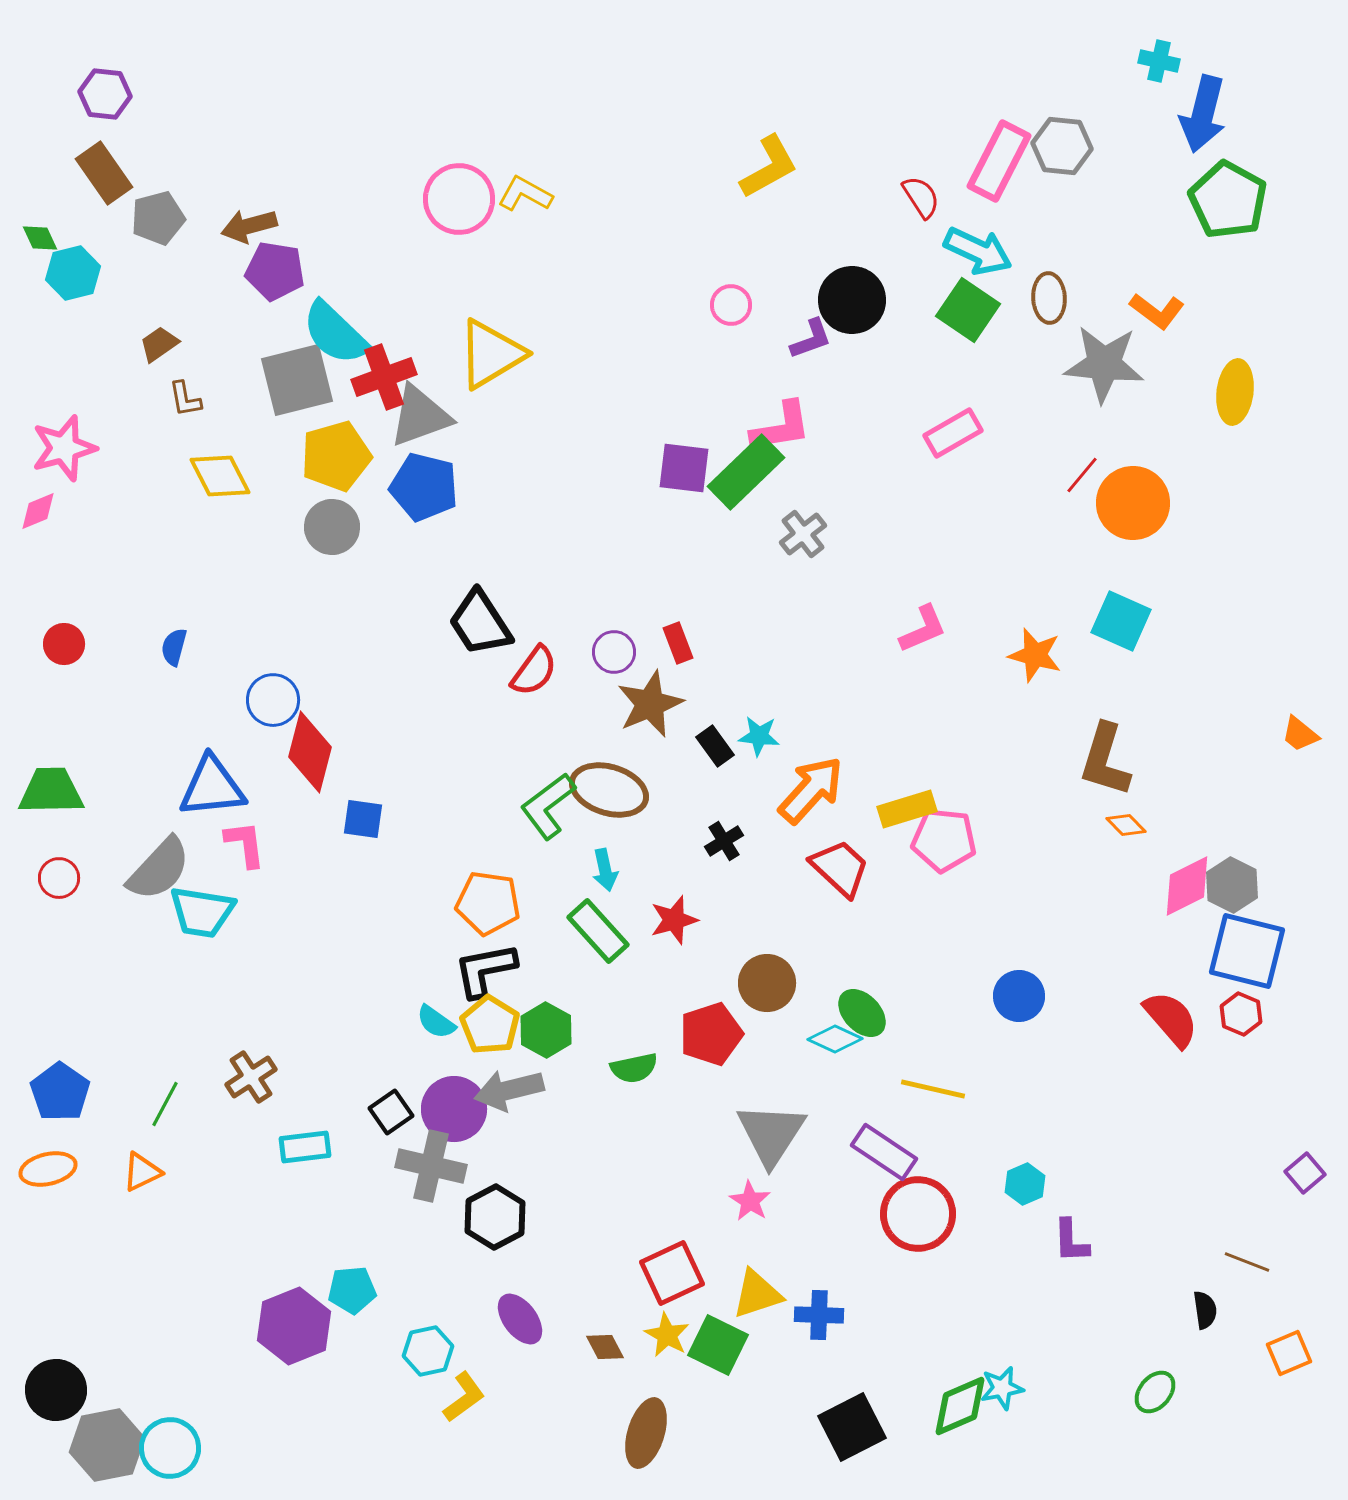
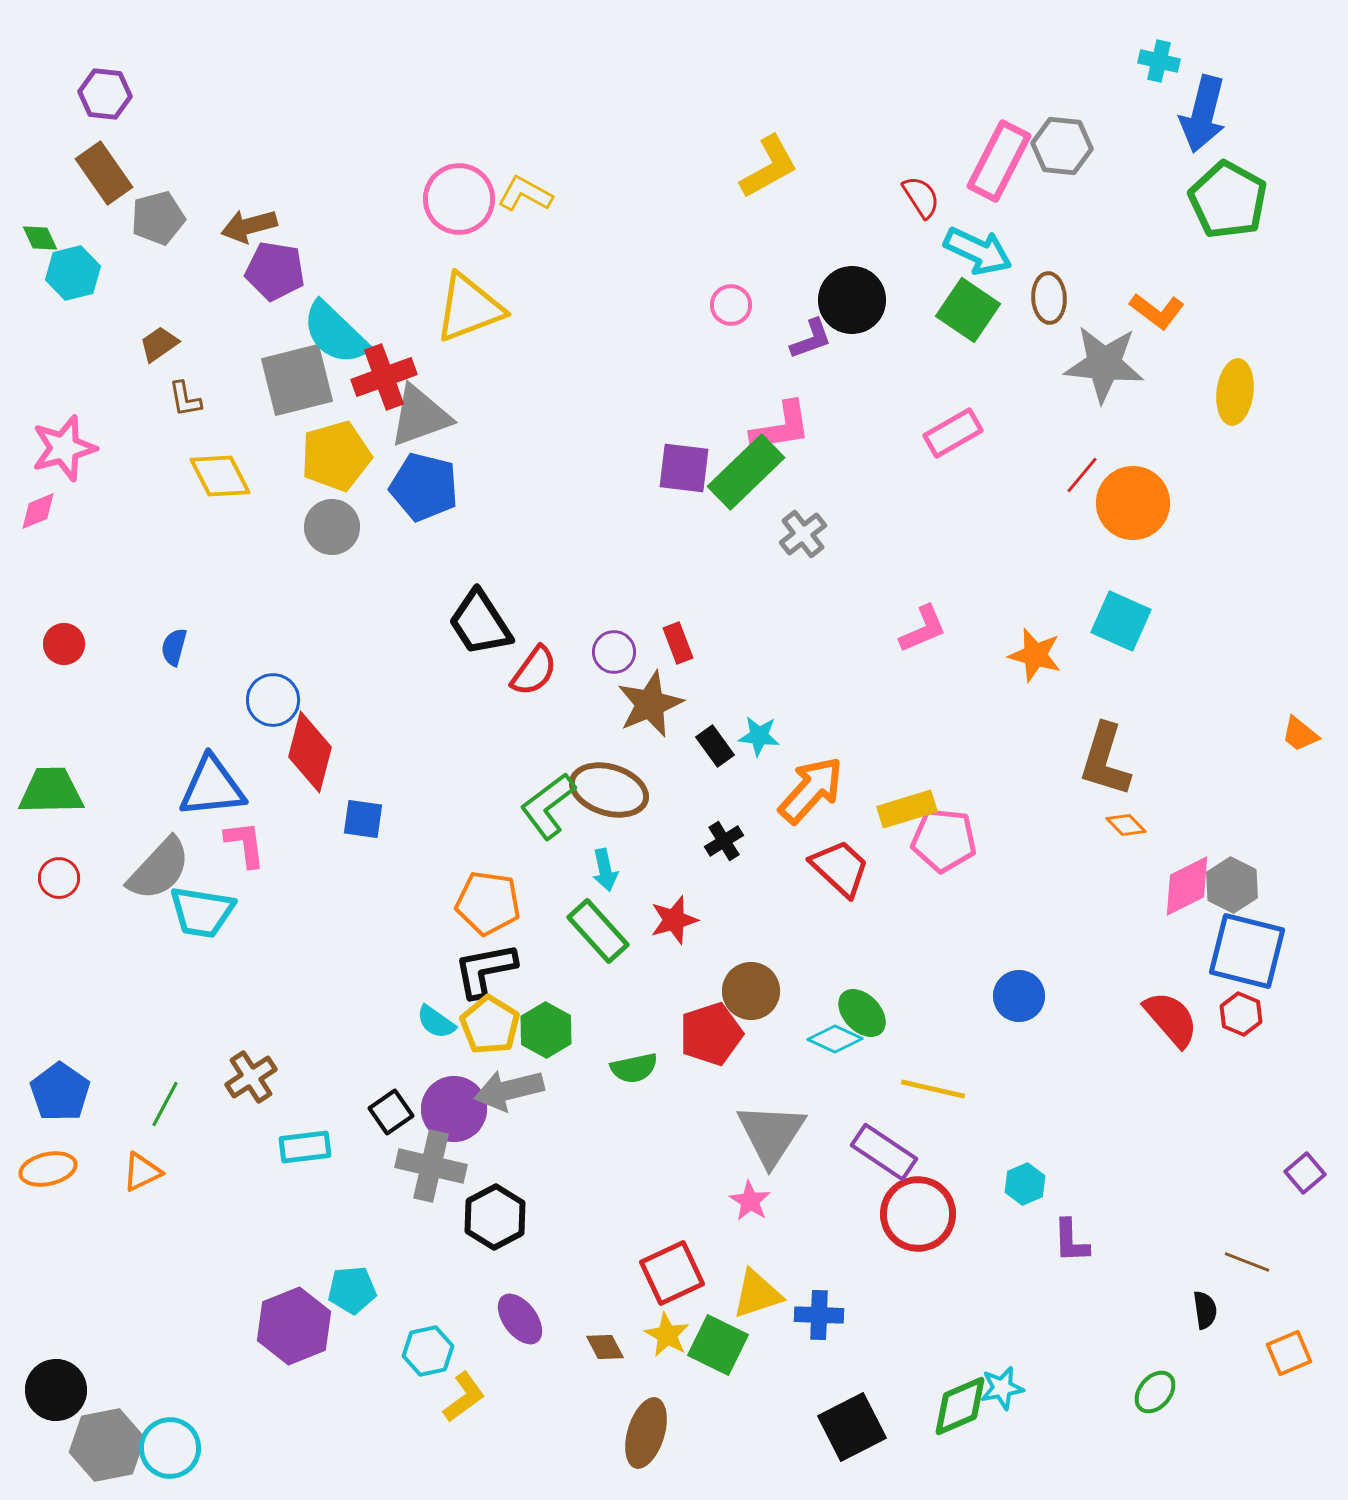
yellow triangle at (491, 354): moved 22 px left, 46 px up; rotated 10 degrees clockwise
brown circle at (767, 983): moved 16 px left, 8 px down
